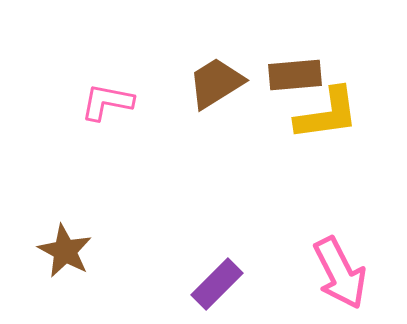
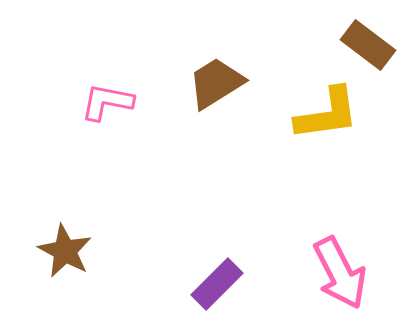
brown rectangle: moved 73 px right, 30 px up; rotated 42 degrees clockwise
